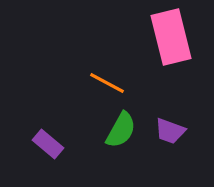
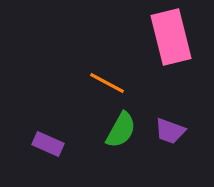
purple rectangle: rotated 16 degrees counterclockwise
